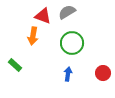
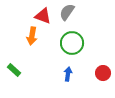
gray semicircle: rotated 24 degrees counterclockwise
orange arrow: moved 1 px left
green rectangle: moved 1 px left, 5 px down
